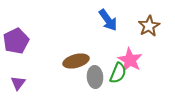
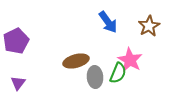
blue arrow: moved 2 px down
